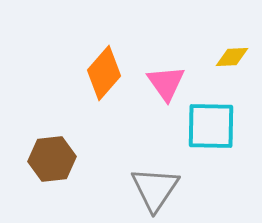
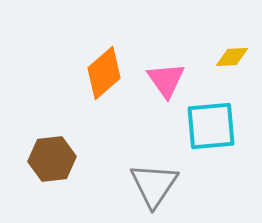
orange diamond: rotated 8 degrees clockwise
pink triangle: moved 3 px up
cyan square: rotated 6 degrees counterclockwise
gray triangle: moved 1 px left, 4 px up
